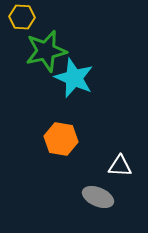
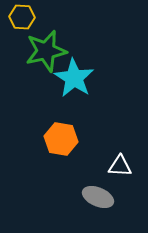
cyan star: rotated 9 degrees clockwise
